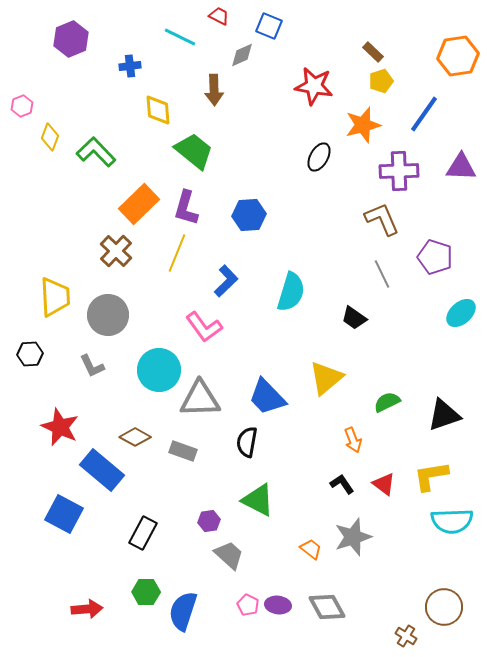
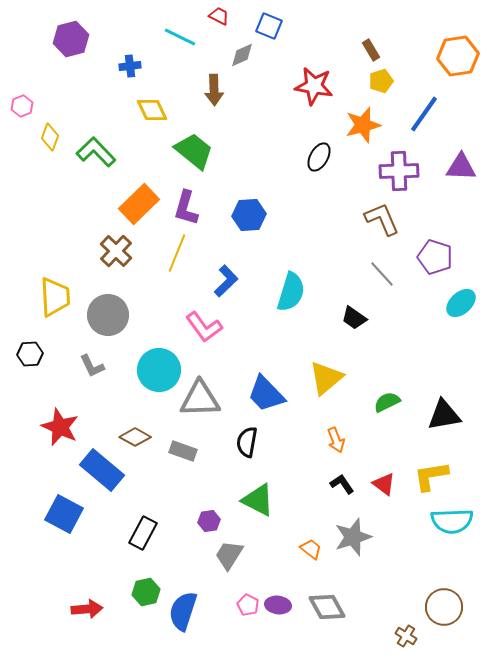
purple hexagon at (71, 39): rotated 8 degrees clockwise
brown rectangle at (373, 52): moved 2 px left, 2 px up; rotated 15 degrees clockwise
yellow diamond at (158, 110): moved 6 px left; rotated 20 degrees counterclockwise
gray line at (382, 274): rotated 16 degrees counterclockwise
cyan ellipse at (461, 313): moved 10 px up
blue trapezoid at (267, 397): moved 1 px left, 3 px up
black triangle at (444, 415): rotated 9 degrees clockwise
orange arrow at (353, 440): moved 17 px left
gray trapezoid at (229, 555): rotated 100 degrees counterclockwise
green hexagon at (146, 592): rotated 12 degrees counterclockwise
